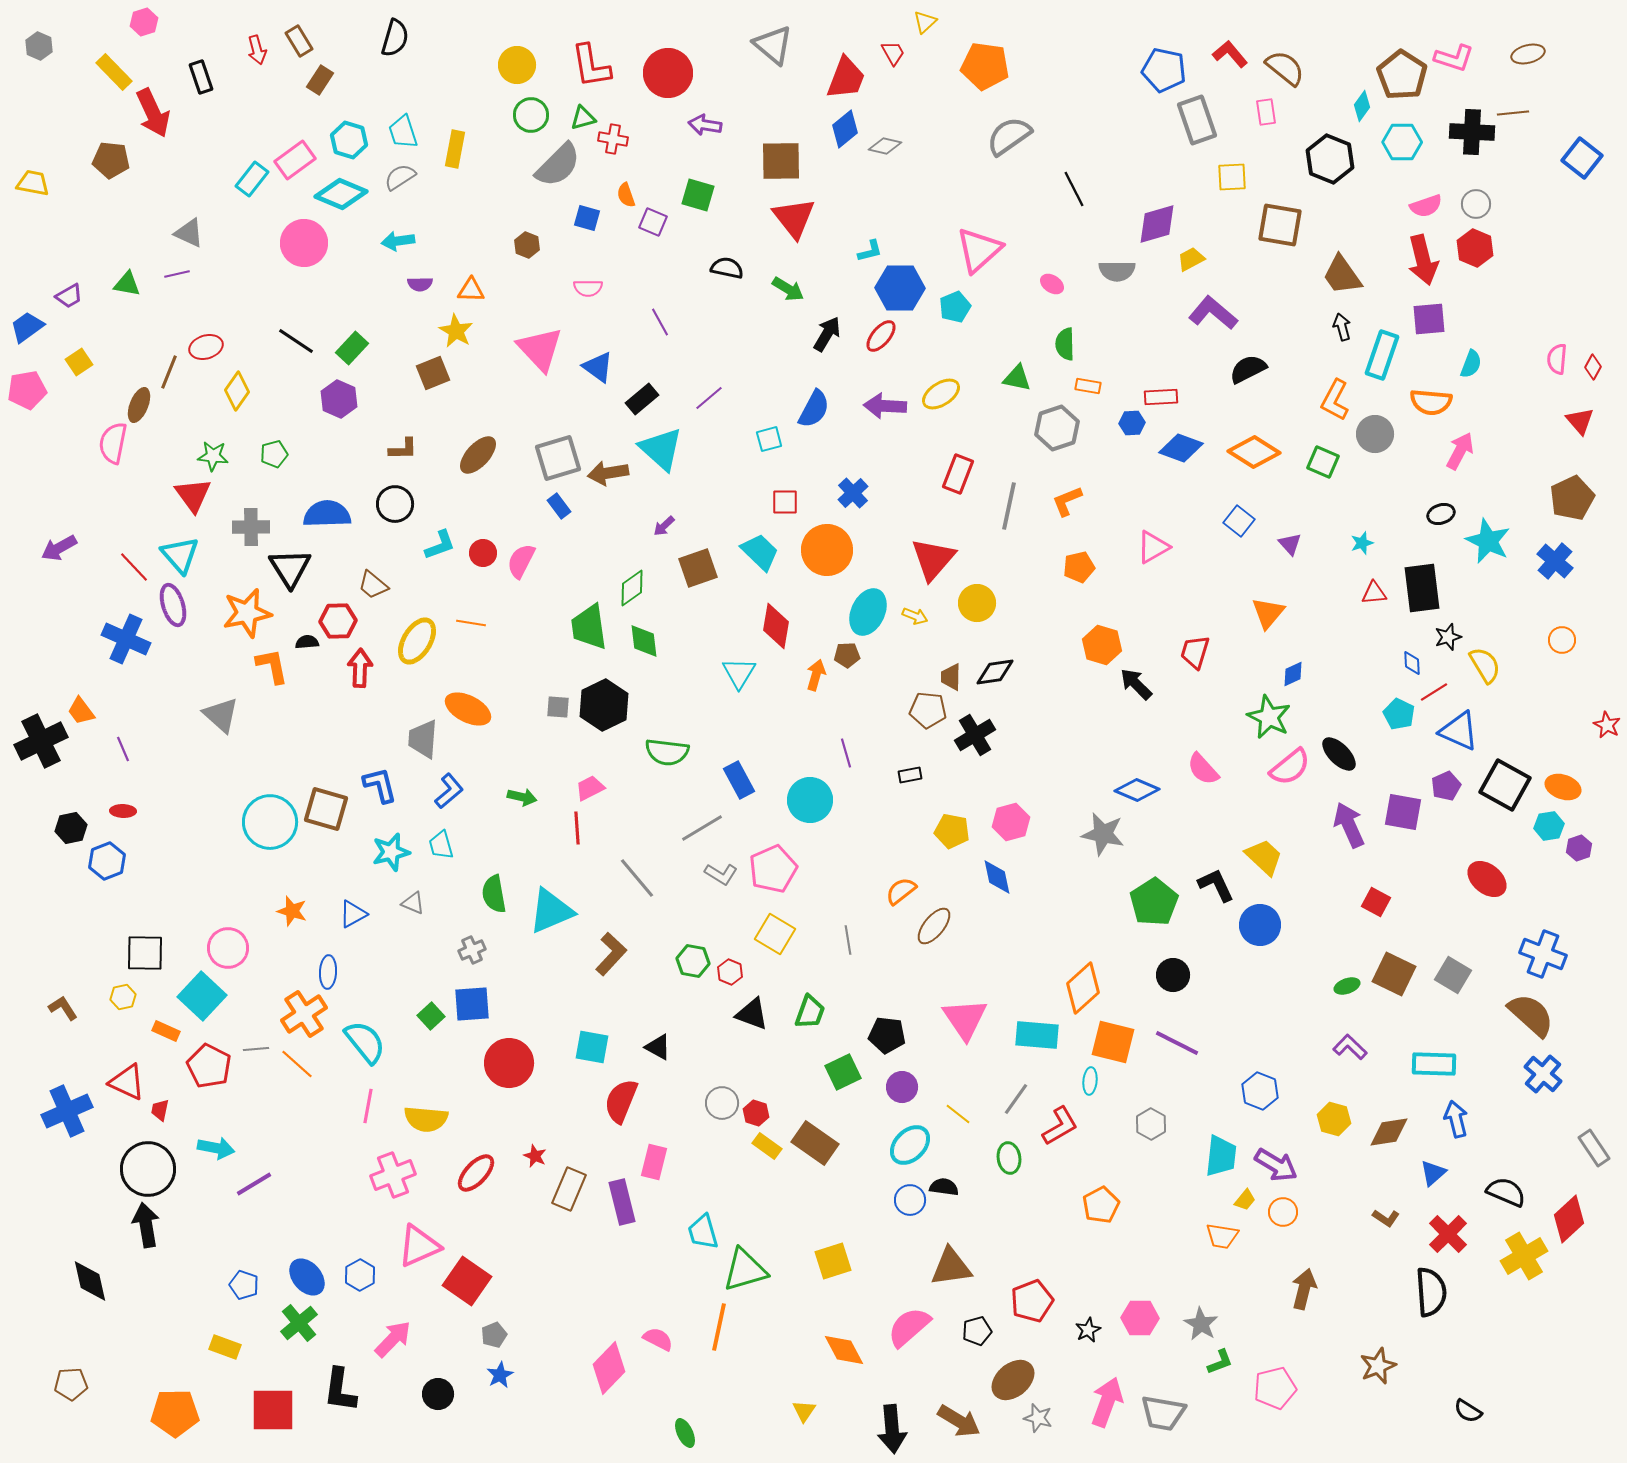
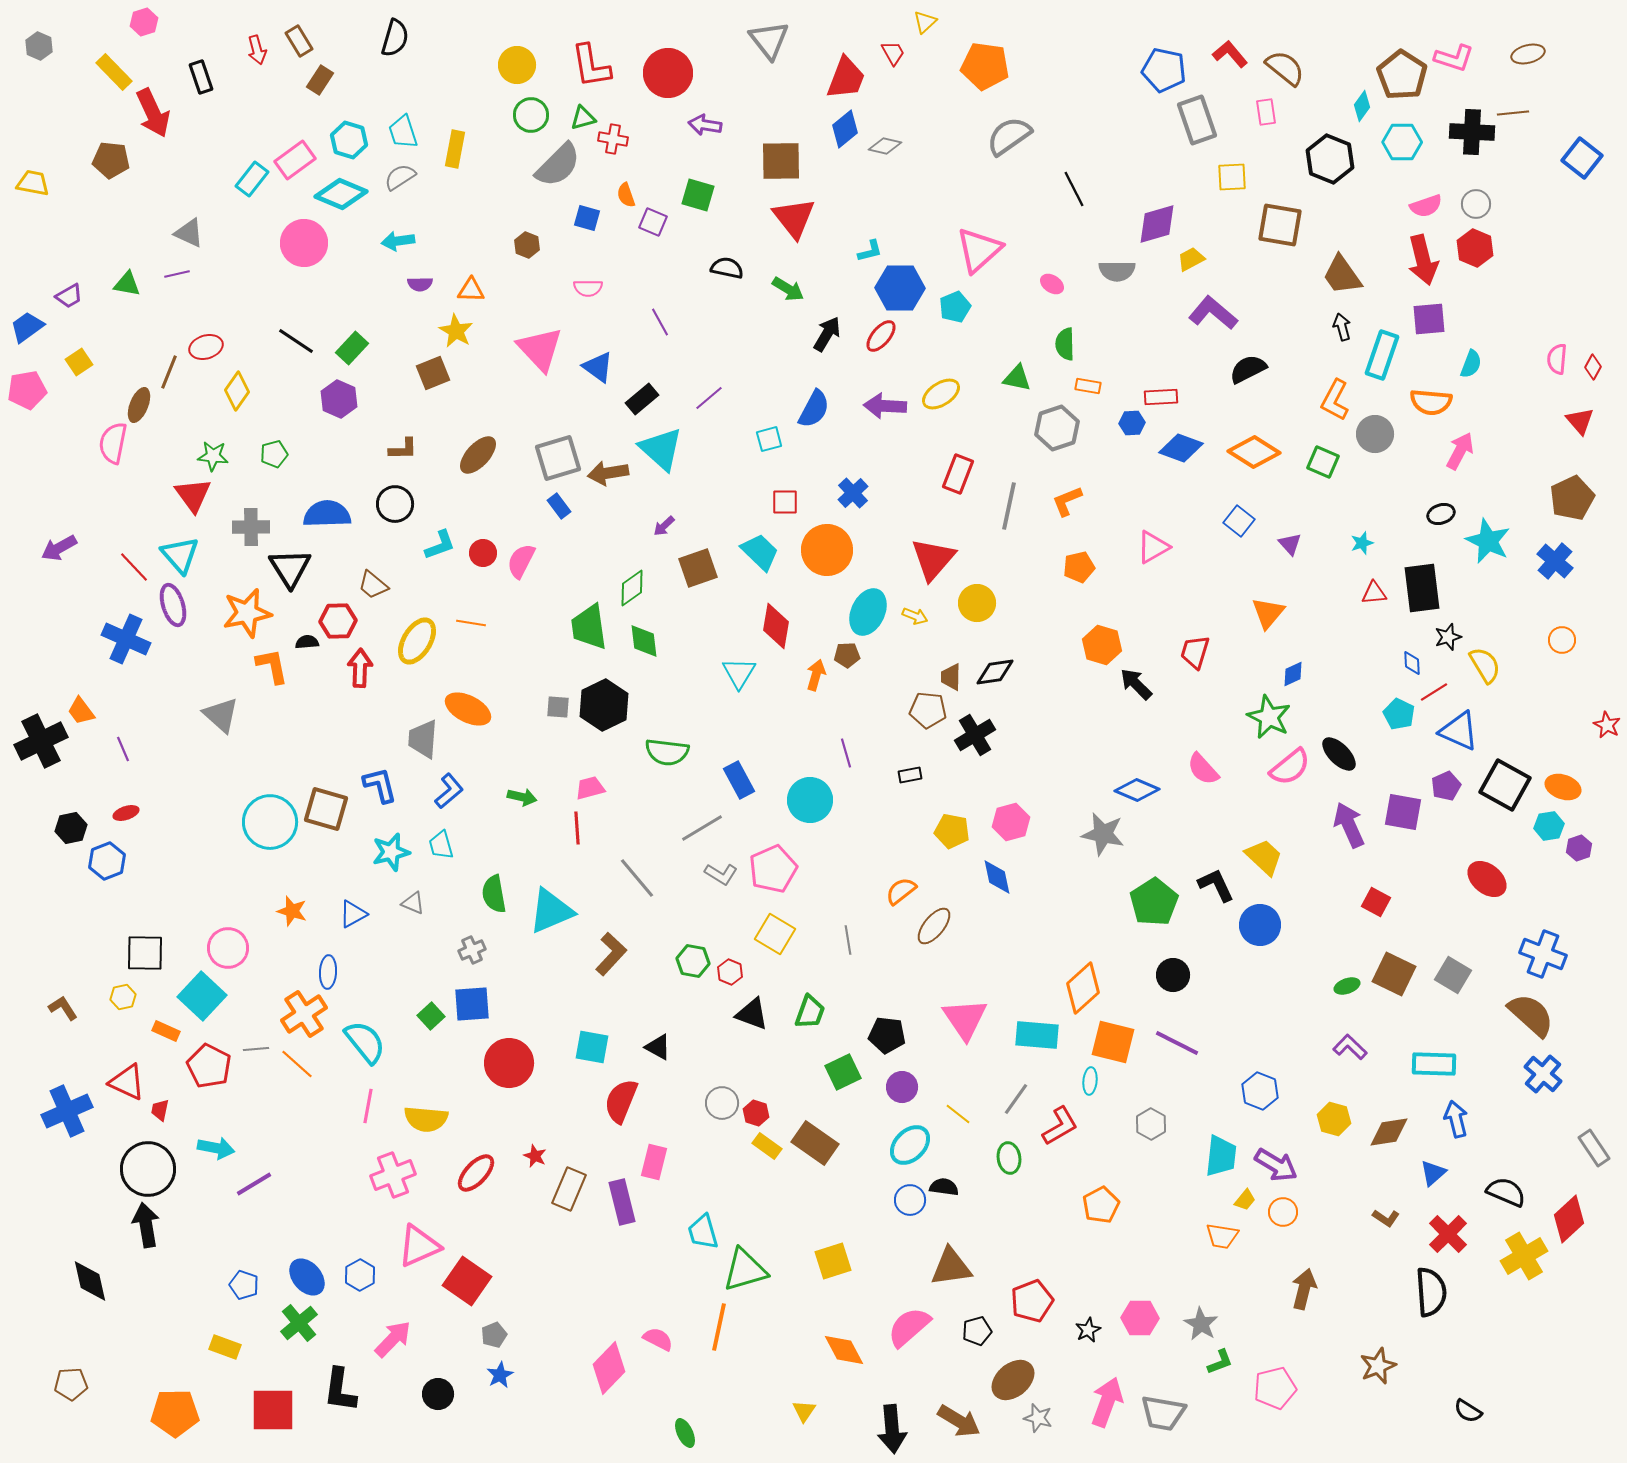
gray triangle at (773, 45): moved 4 px left, 5 px up; rotated 12 degrees clockwise
pink trapezoid at (590, 788): rotated 12 degrees clockwise
red ellipse at (123, 811): moved 3 px right, 2 px down; rotated 20 degrees counterclockwise
